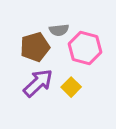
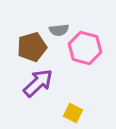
brown pentagon: moved 3 px left
yellow square: moved 2 px right, 26 px down; rotated 18 degrees counterclockwise
